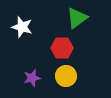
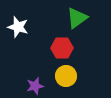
white star: moved 4 px left
purple star: moved 3 px right, 8 px down
